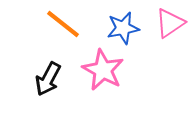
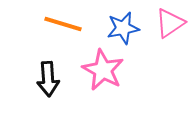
orange line: rotated 21 degrees counterclockwise
black arrow: rotated 32 degrees counterclockwise
